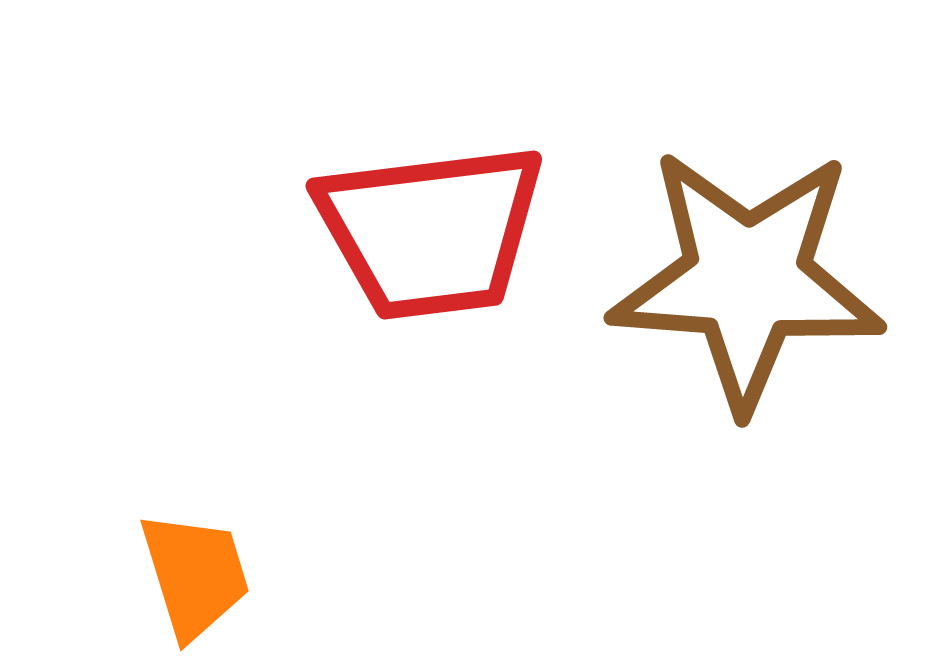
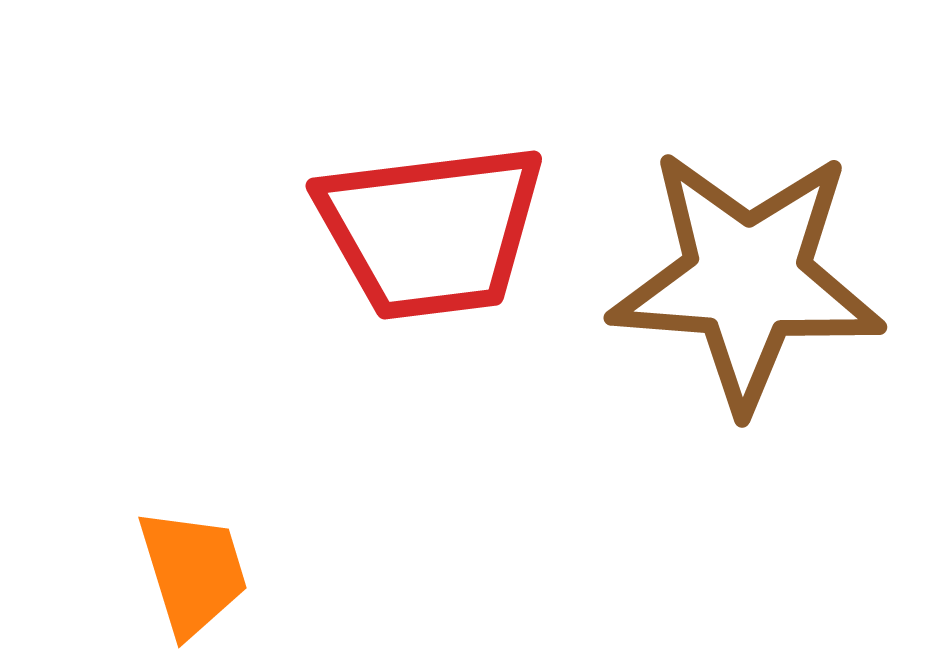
orange trapezoid: moved 2 px left, 3 px up
